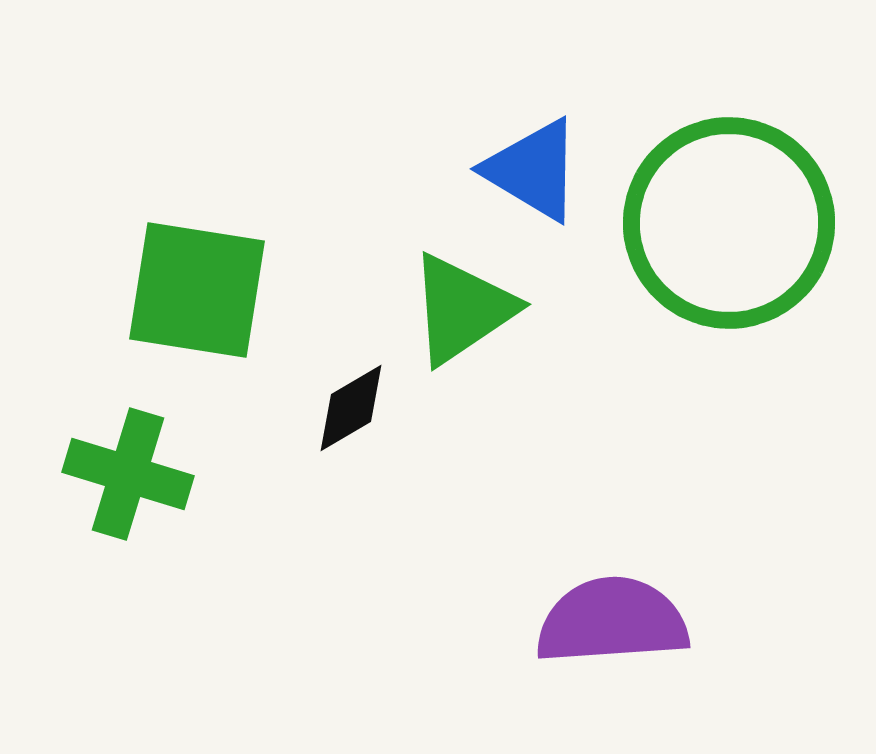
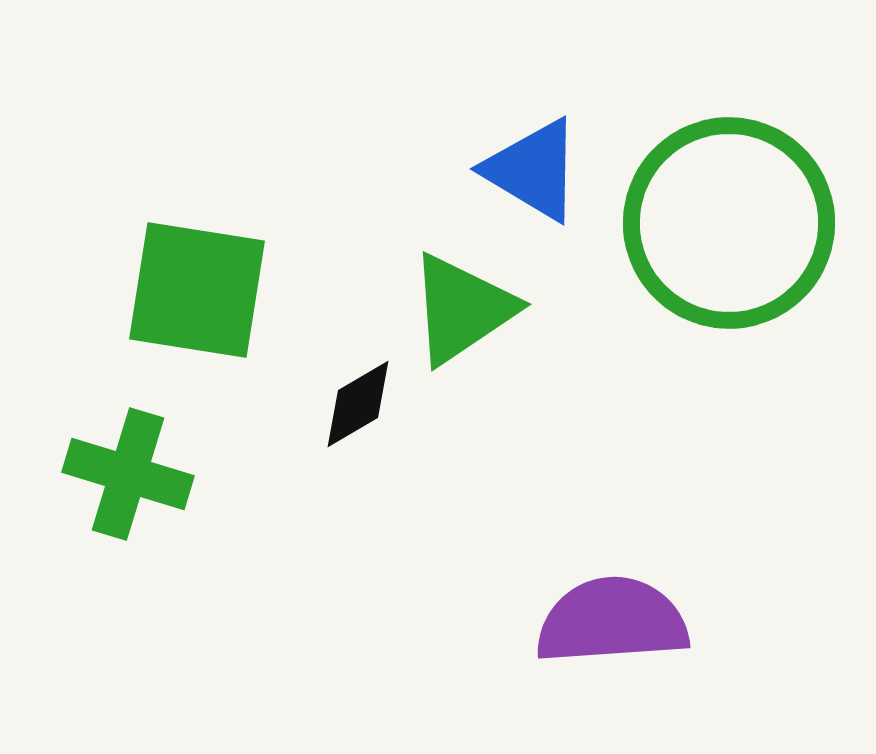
black diamond: moved 7 px right, 4 px up
